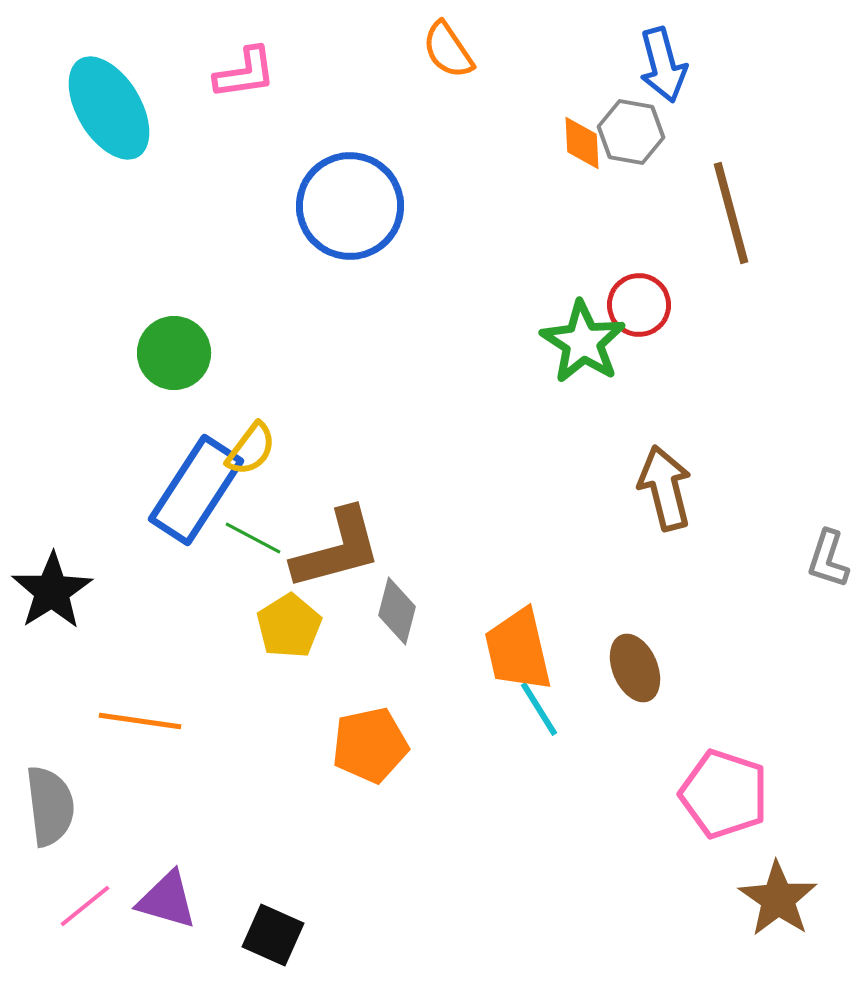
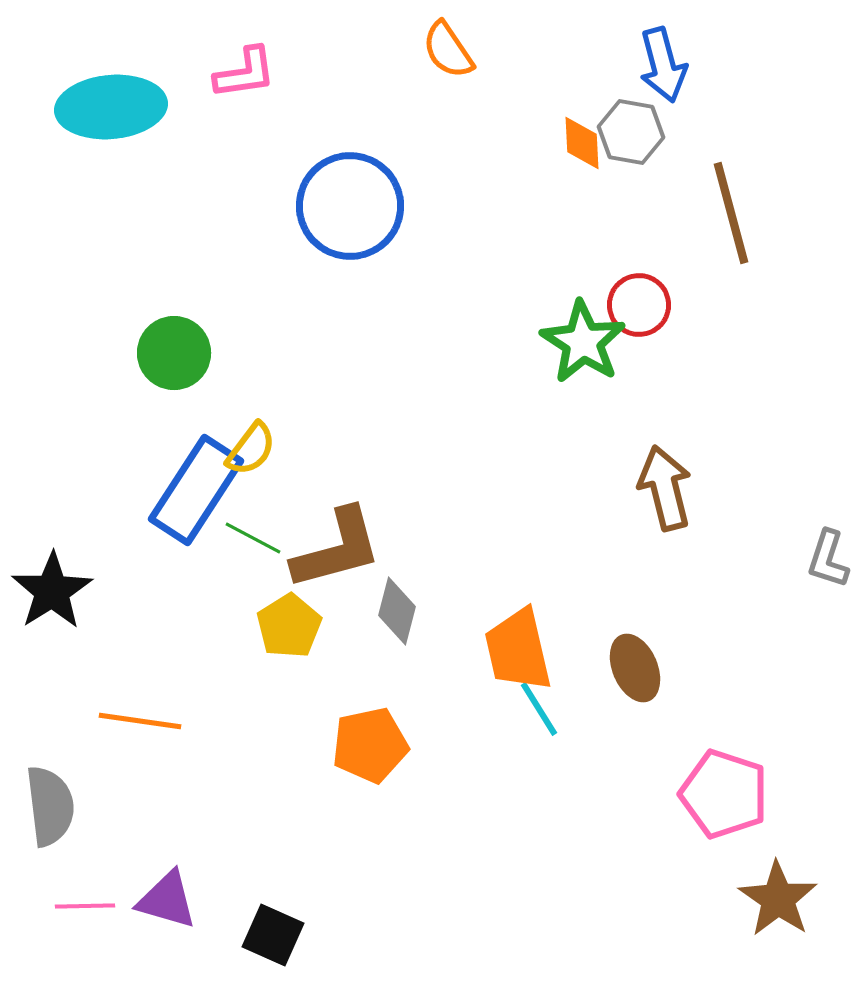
cyan ellipse: moved 2 px right, 1 px up; rotated 64 degrees counterclockwise
pink line: rotated 38 degrees clockwise
